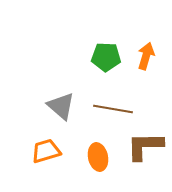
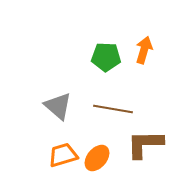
orange arrow: moved 2 px left, 6 px up
gray triangle: moved 3 px left
brown L-shape: moved 2 px up
orange trapezoid: moved 17 px right, 4 px down
orange ellipse: moved 1 px left, 1 px down; rotated 52 degrees clockwise
